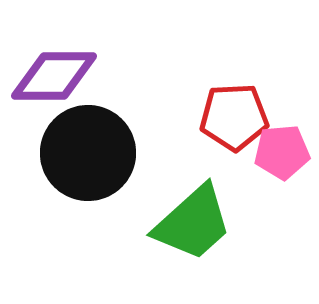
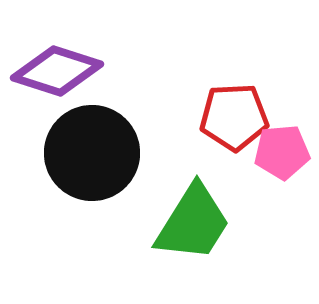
purple diamond: moved 3 px right, 5 px up; rotated 18 degrees clockwise
black circle: moved 4 px right
green trapezoid: rotated 16 degrees counterclockwise
